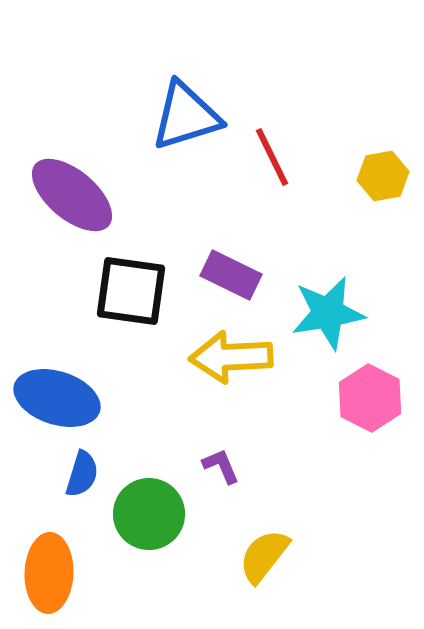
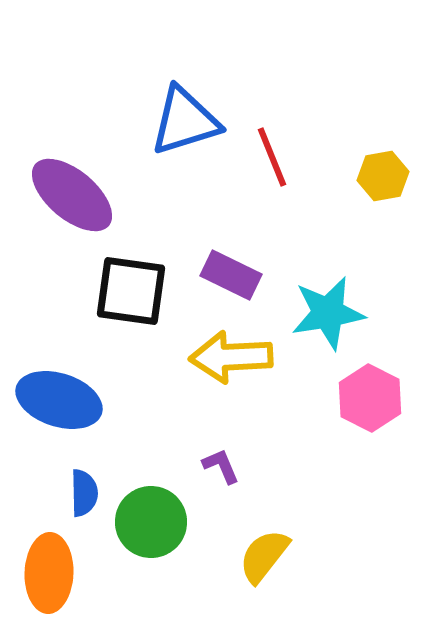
blue triangle: moved 1 px left, 5 px down
red line: rotated 4 degrees clockwise
blue ellipse: moved 2 px right, 2 px down
blue semicircle: moved 2 px right, 19 px down; rotated 18 degrees counterclockwise
green circle: moved 2 px right, 8 px down
